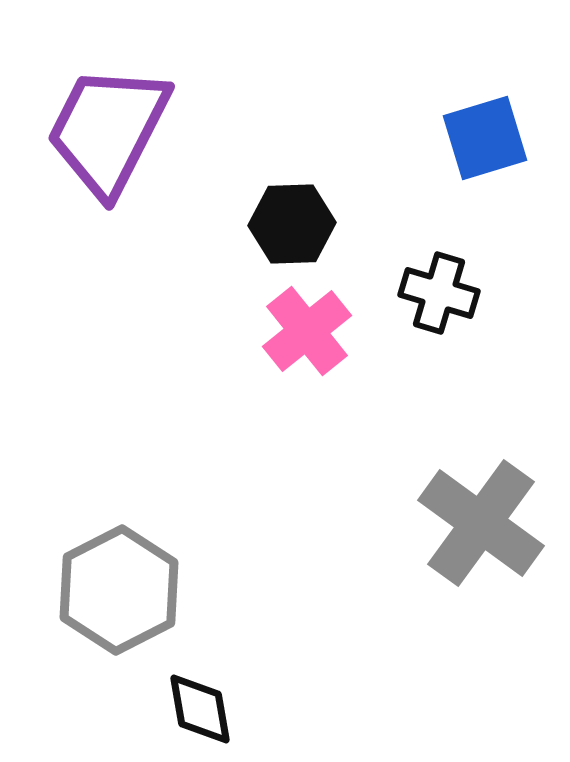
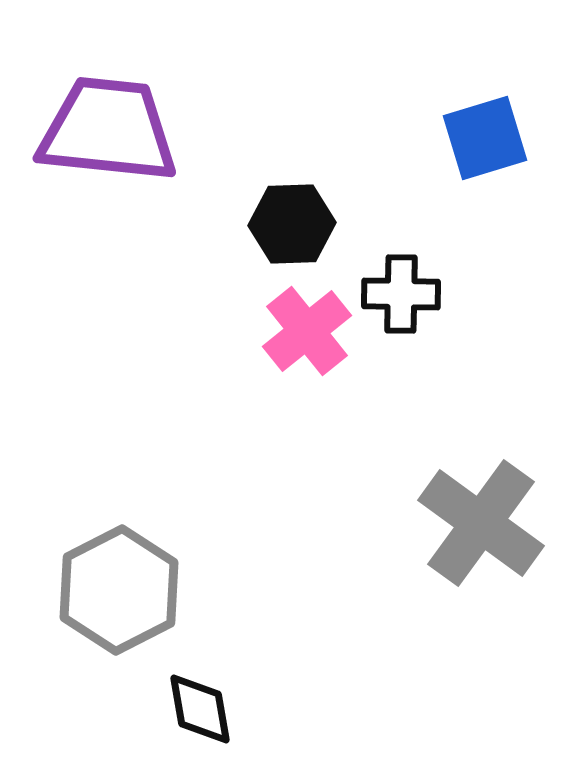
purple trapezoid: rotated 69 degrees clockwise
black cross: moved 38 px left, 1 px down; rotated 16 degrees counterclockwise
